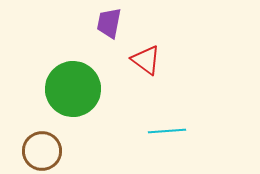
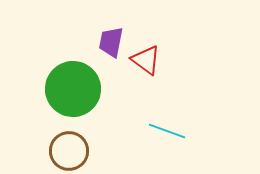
purple trapezoid: moved 2 px right, 19 px down
cyan line: rotated 24 degrees clockwise
brown circle: moved 27 px right
